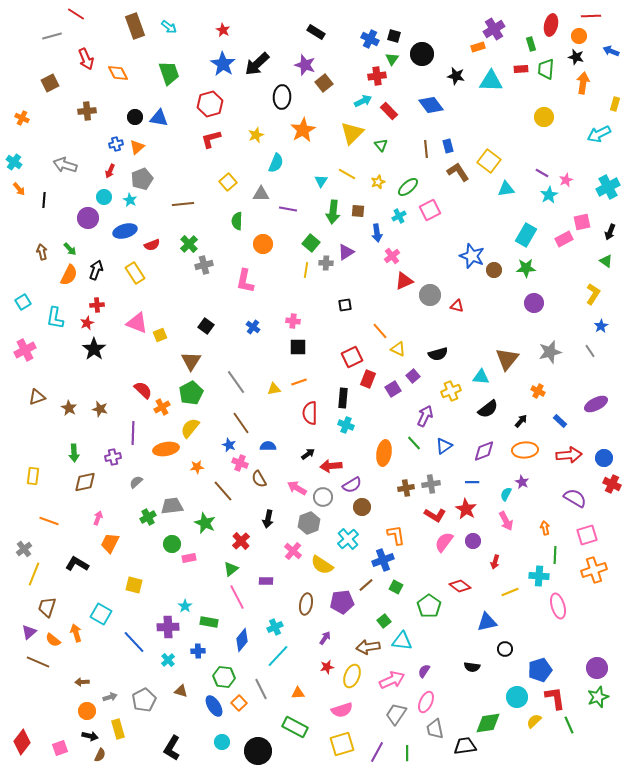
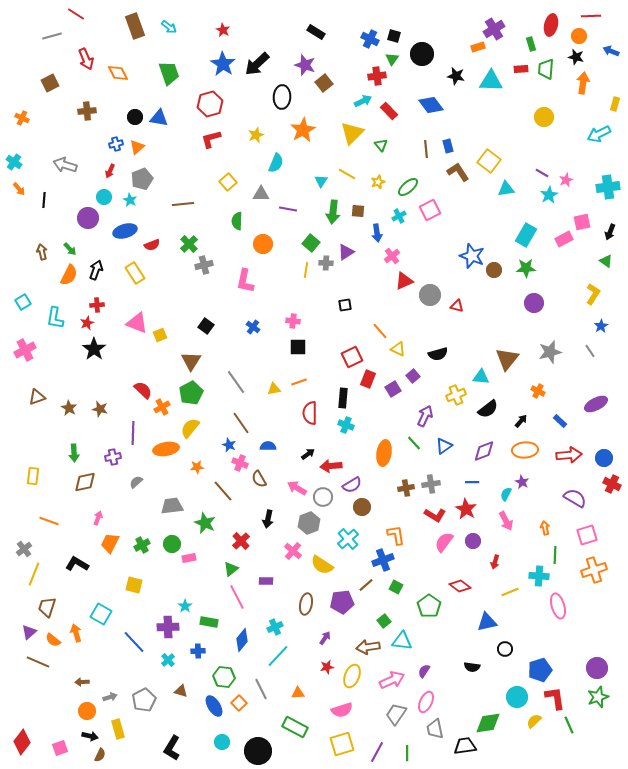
cyan cross at (608, 187): rotated 20 degrees clockwise
yellow cross at (451, 391): moved 5 px right, 4 px down
green cross at (148, 517): moved 6 px left, 28 px down
